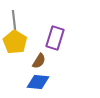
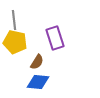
purple rectangle: rotated 35 degrees counterclockwise
yellow pentagon: rotated 20 degrees counterclockwise
brown semicircle: moved 2 px left, 1 px down
